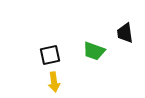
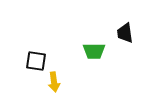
green trapezoid: rotated 20 degrees counterclockwise
black square: moved 14 px left, 6 px down; rotated 20 degrees clockwise
